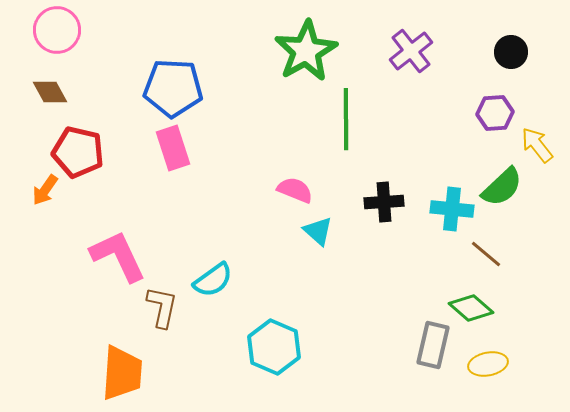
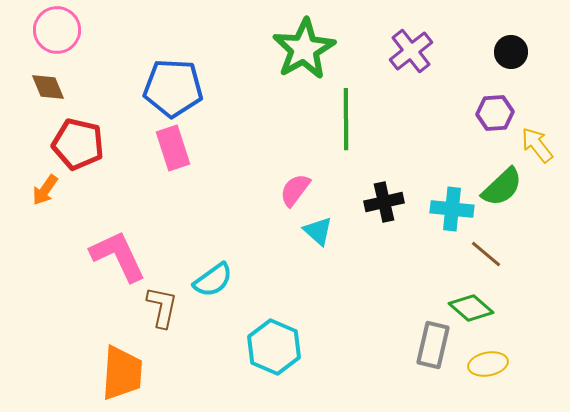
green star: moved 2 px left, 2 px up
brown diamond: moved 2 px left, 5 px up; rotated 6 degrees clockwise
red pentagon: moved 8 px up
pink semicircle: rotated 75 degrees counterclockwise
black cross: rotated 9 degrees counterclockwise
